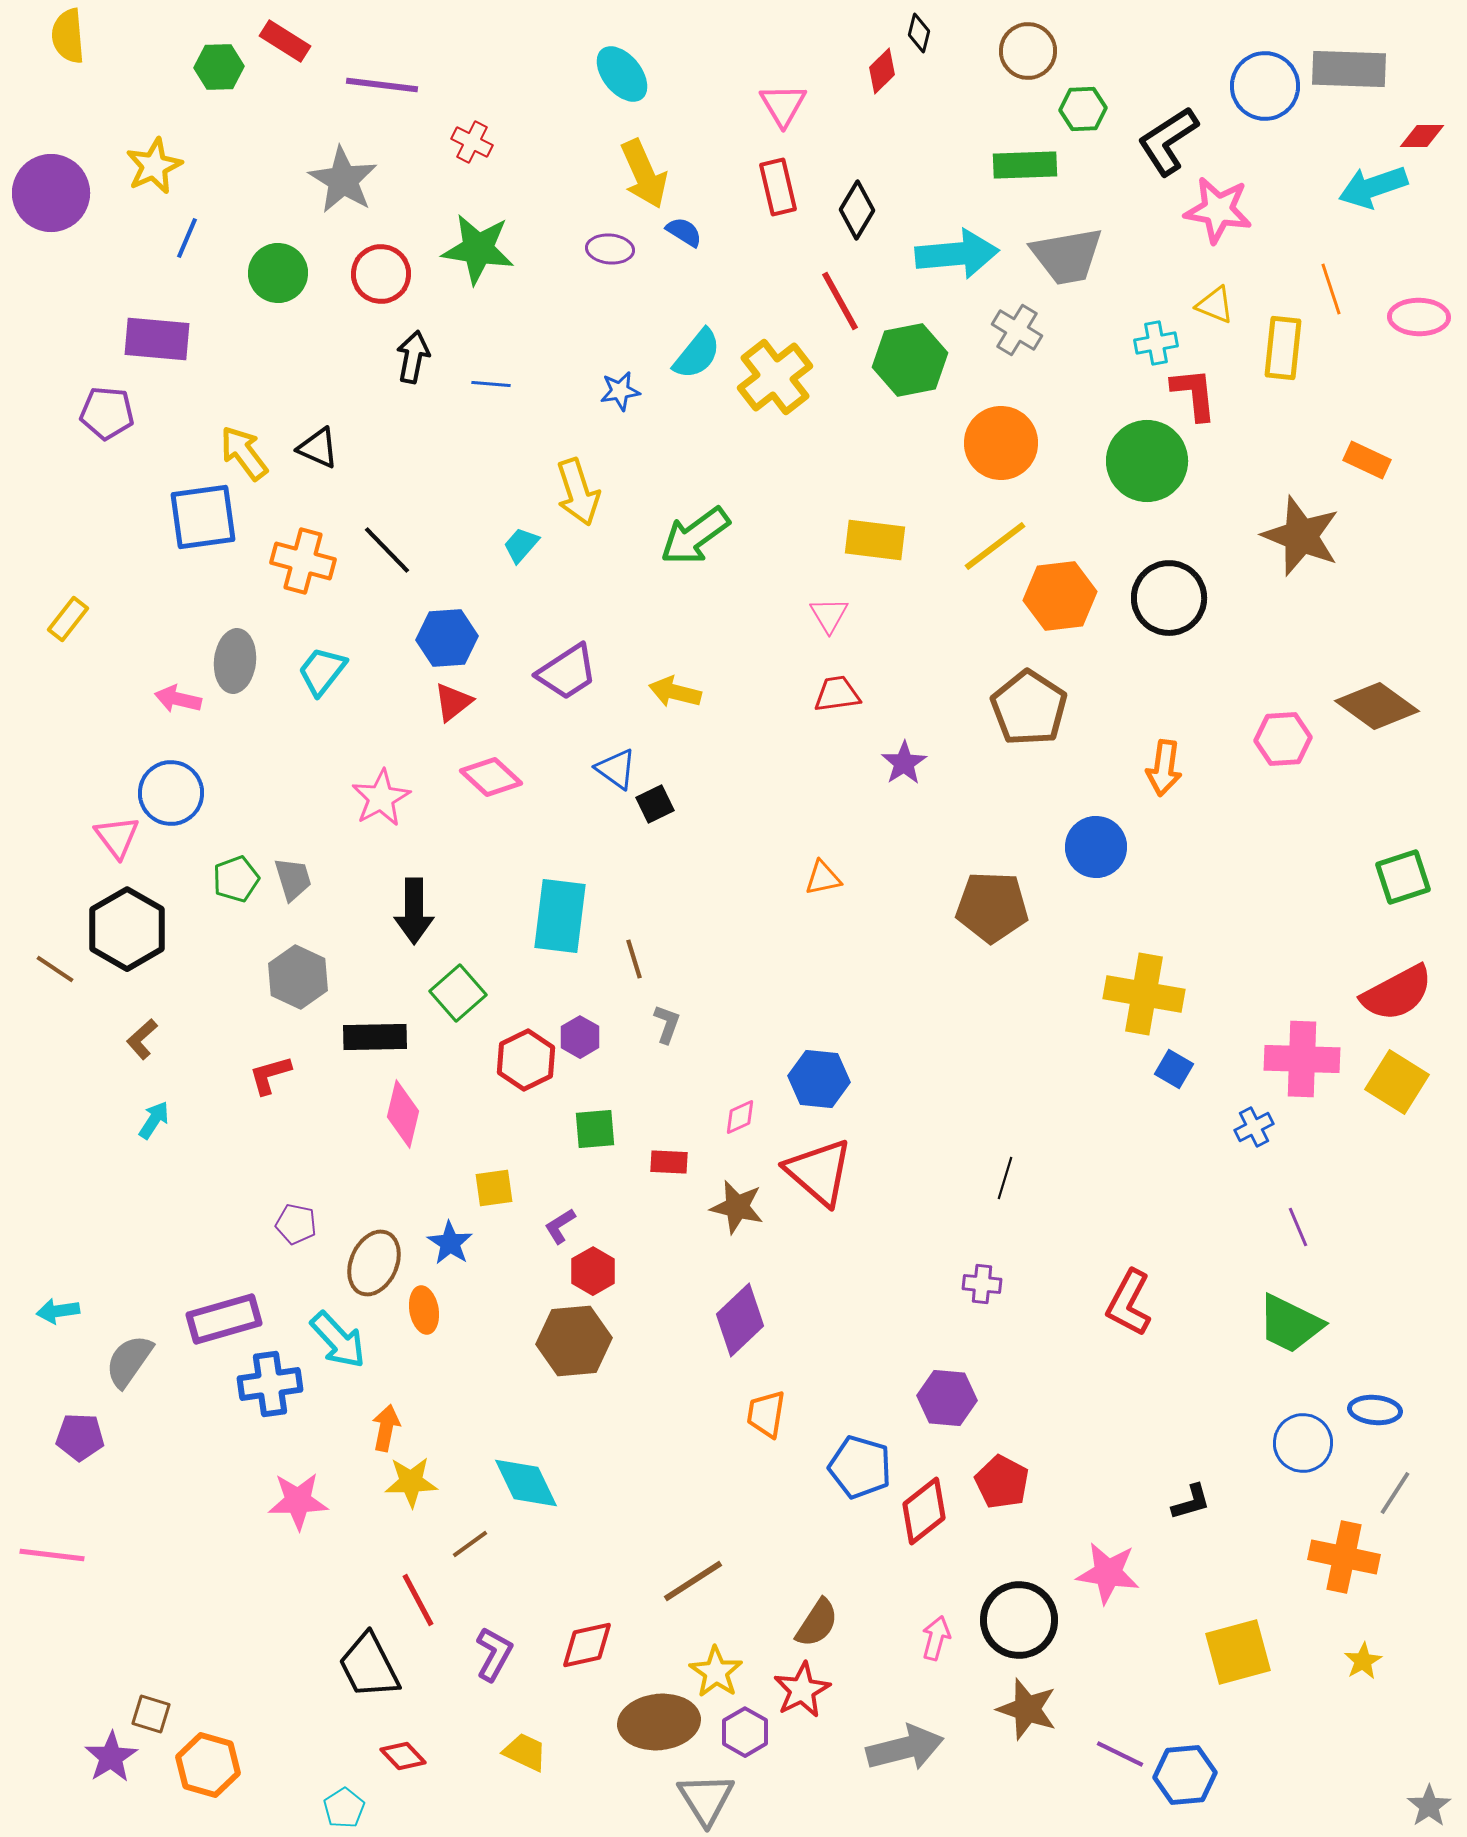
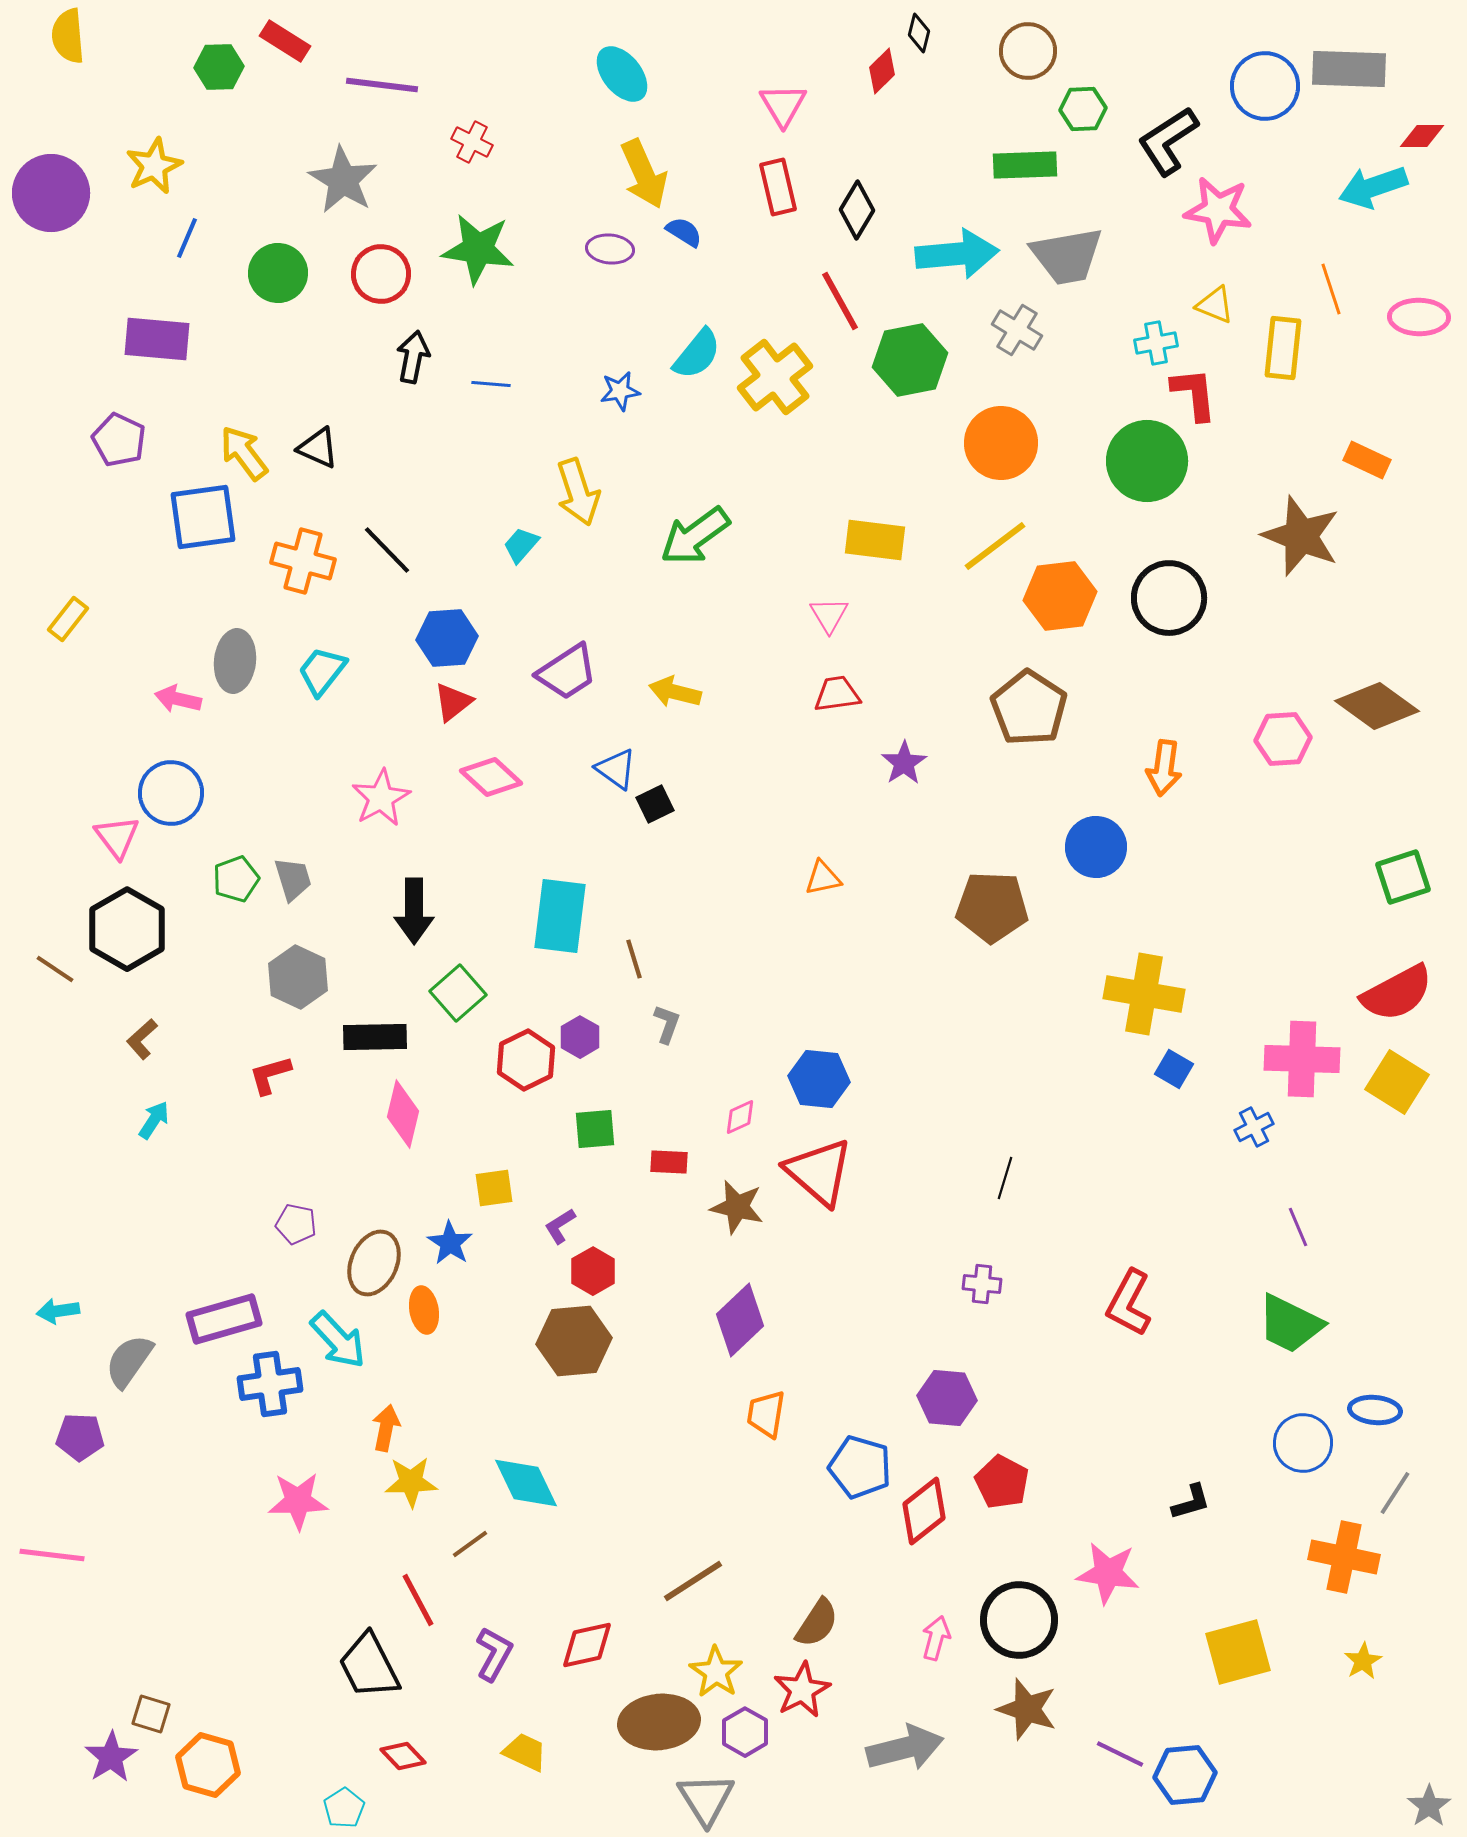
purple pentagon at (107, 413): moved 12 px right, 27 px down; rotated 20 degrees clockwise
